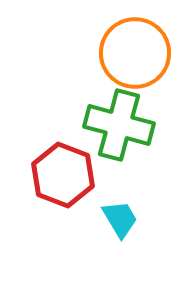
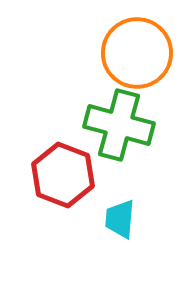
orange circle: moved 2 px right
cyan trapezoid: rotated 144 degrees counterclockwise
